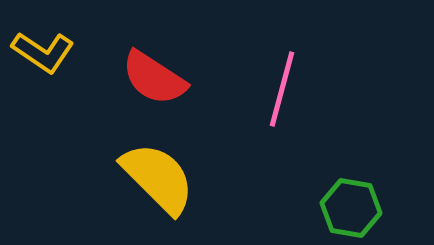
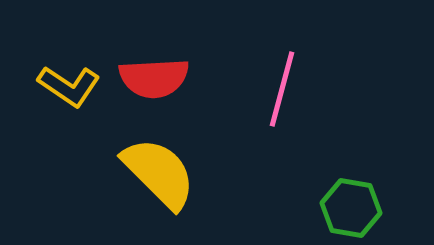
yellow L-shape: moved 26 px right, 34 px down
red semicircle: rotated 36 degrees counterclockwise
yellow semicircle: moved 1 px right, 5 px up
